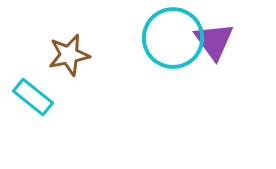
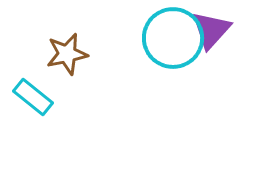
purple triangle: moved 3 px left, 11 px up; rotated 18 degrees clockwise
brown star: moved 2 px left, 1 px up
